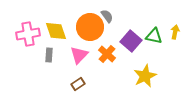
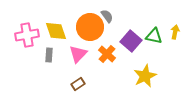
pink cross: moved 1 px left, 1 px down
pink triangle: moved 1 px left, 1 px up
